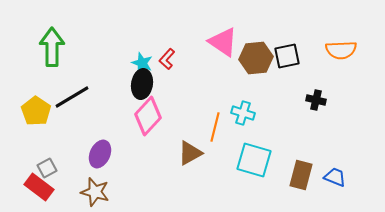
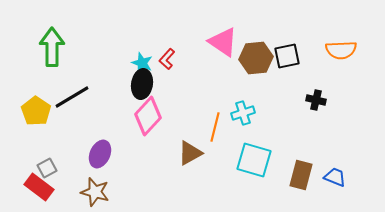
cyan cross: rotated 35 degrees counterclockwise
